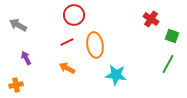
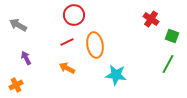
orange cross: rotated 16 degrees counterclockwise
